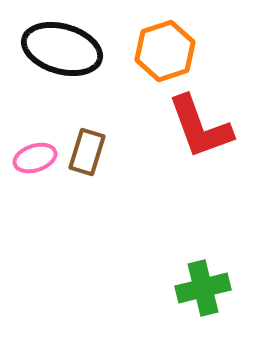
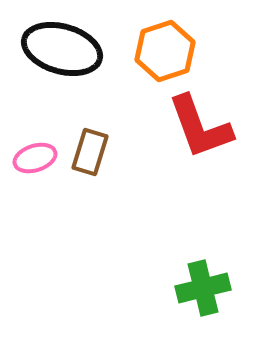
brown rectangle: moved 3 px right
